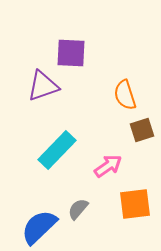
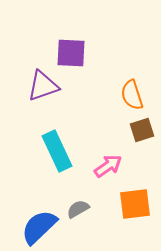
orange semicircle: moved 7 px right
cyan rectangle: moved 1 px down; rotated 69 degrees counterclockwise
gray semicircle: rotated 20 degrees clockwise
